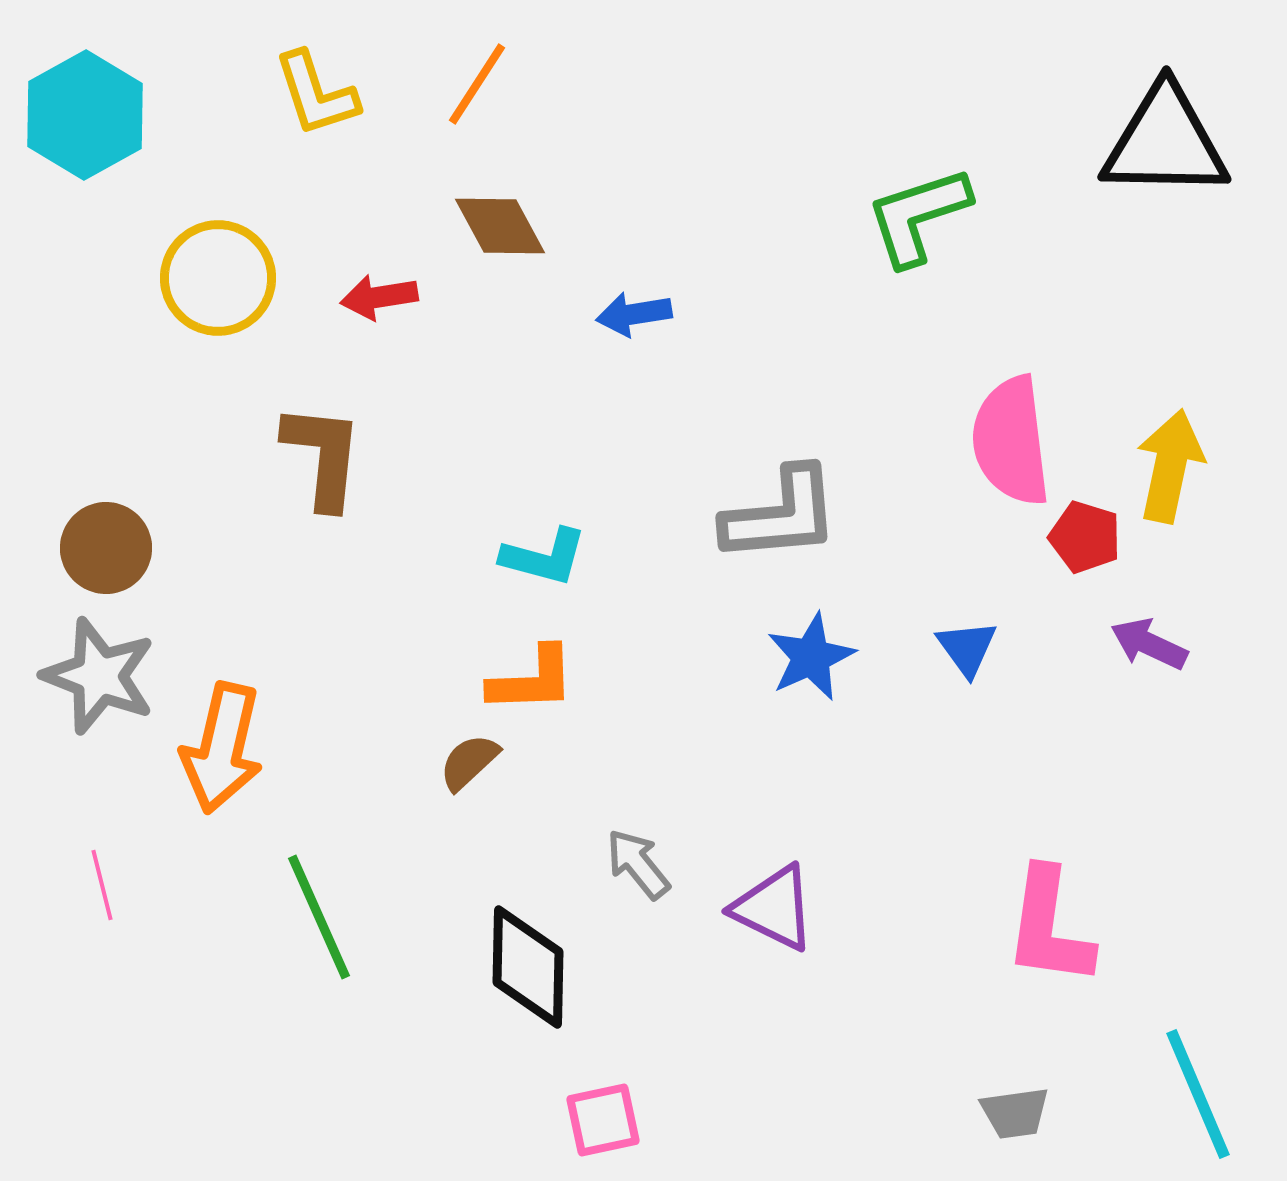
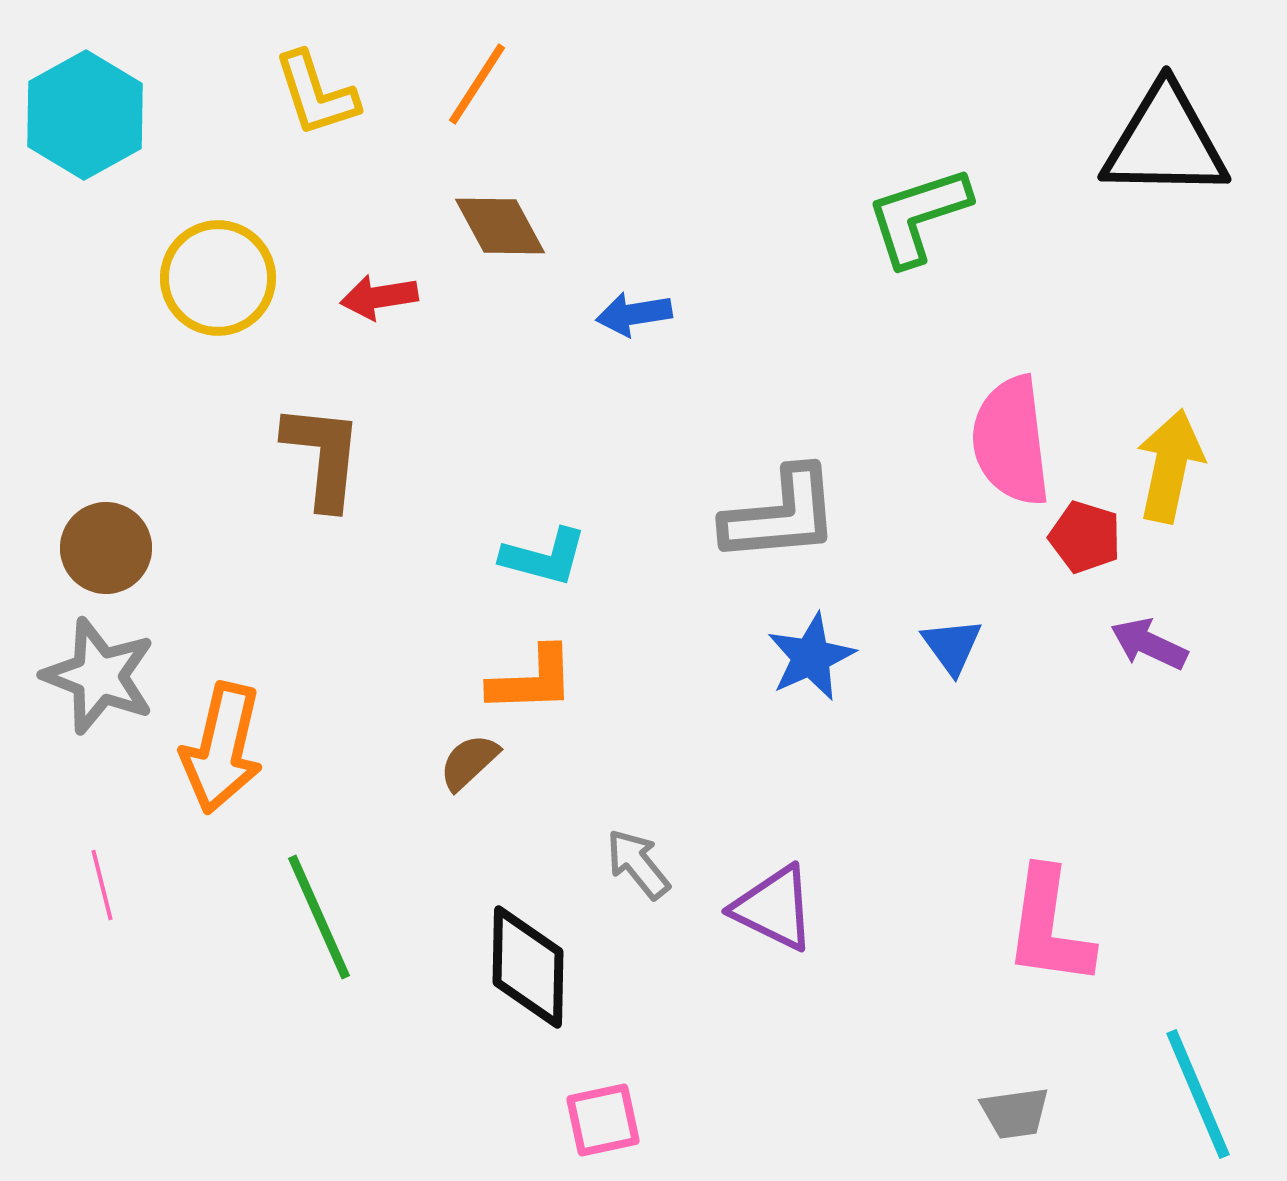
blue triangle: moved 15 px left, 2 px up
